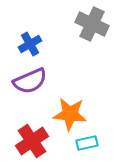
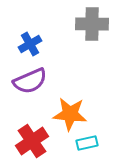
gray cross: rotated 24 degrees counterclockwise
